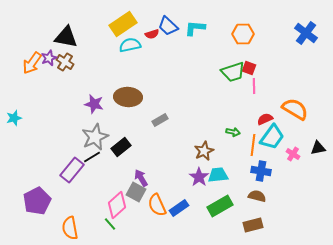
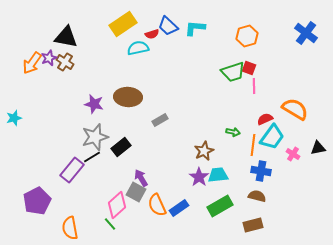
orange hexagon at (243, 34): moved 4 px right, 2 px down; rotated 15 degrees counterclockwise
cyan semicircle at (130, 45): moved 8 px right, 3 px down
gray star at (95, 137): rotated 8 degrees clockwise
